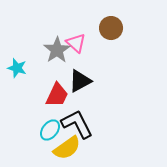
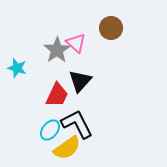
black triangle: rotated 20 degrees counterclockwise
